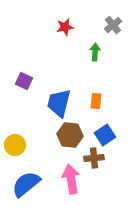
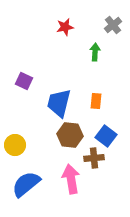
blue square: moved 1 px right, 1 px down; rotated 20 degrees counterclockwise
